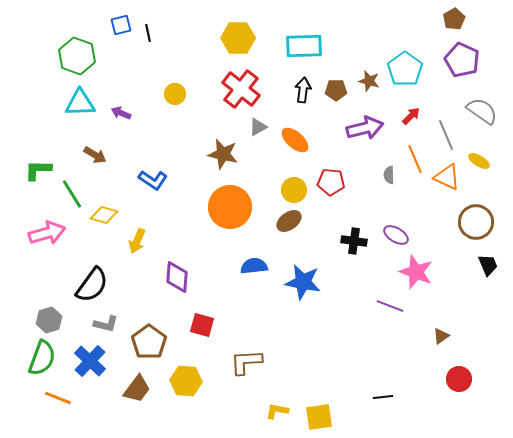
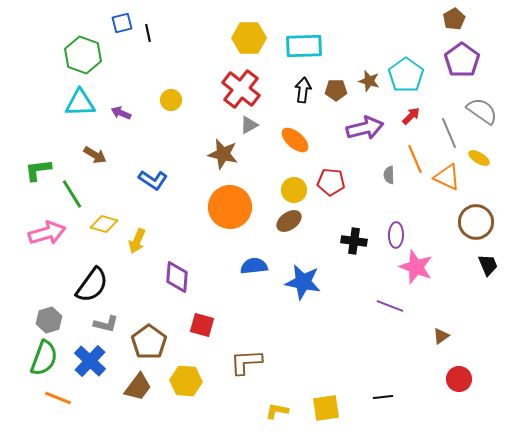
blue square at (121, 25): moved 1 px right, 2 px up
yellow hexagon at (238, 38): moved 11 px right
green hexagon at (77, 56): moved 6 px right, 1 px up
purple pentagon at (462, 60): rotated 12 degrees clockwise
cyan pentagon at (405, 69): moved 1 px right, 6 px down
yellow circle at (175, 94): moved 4 px left, 6 px down
gray triangle at (258, 127): moved 9 px left, 2 px up
gray line at (446, 135): moved 3 px right, 2 px up
yellow ellipse at (479, 161): moved 3 px up
green L-shape at (38, 170): rotated 8 degrees counterclockwise
yellow diamond at (104, 215): moved 9 px down
purple ellipse at (396, 235): rotated 60 degrees clockwise
pink star at (416, 272): moved 5 px up
green semicircle at (42, 358): moved 2 px right
brown trapezoid at (137, 389): moved 1 px right, 2 px up
yellow square at (319, 417): moved 7 px right, 9 px up
